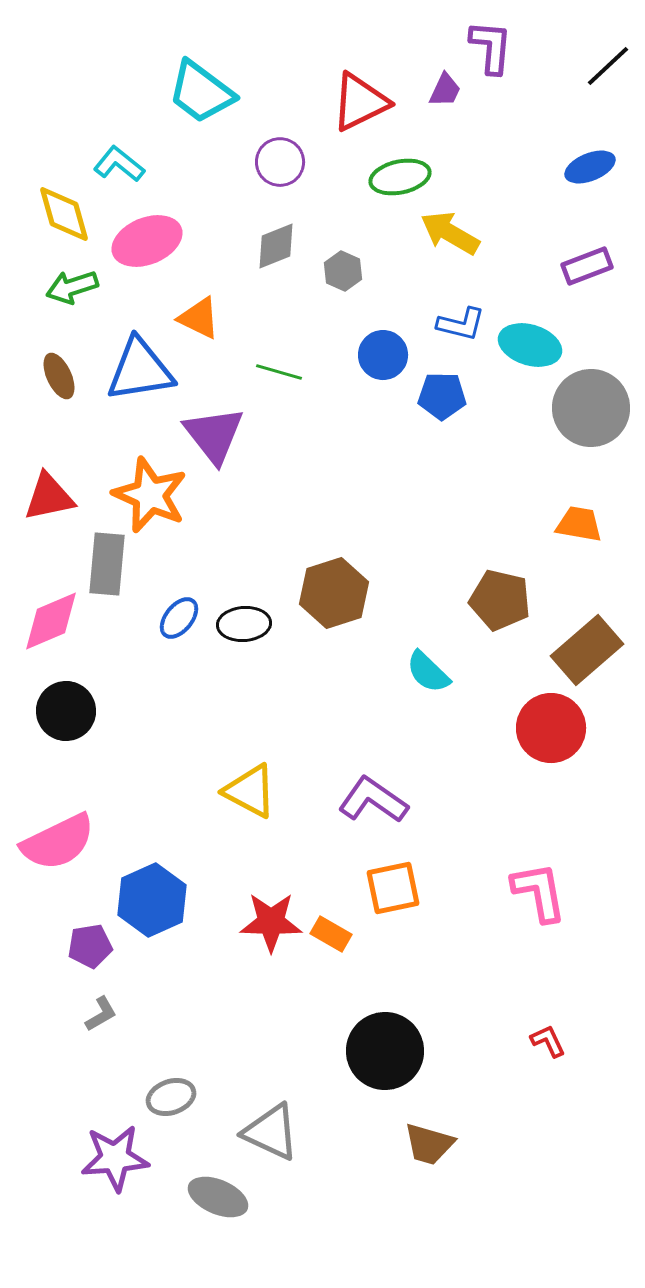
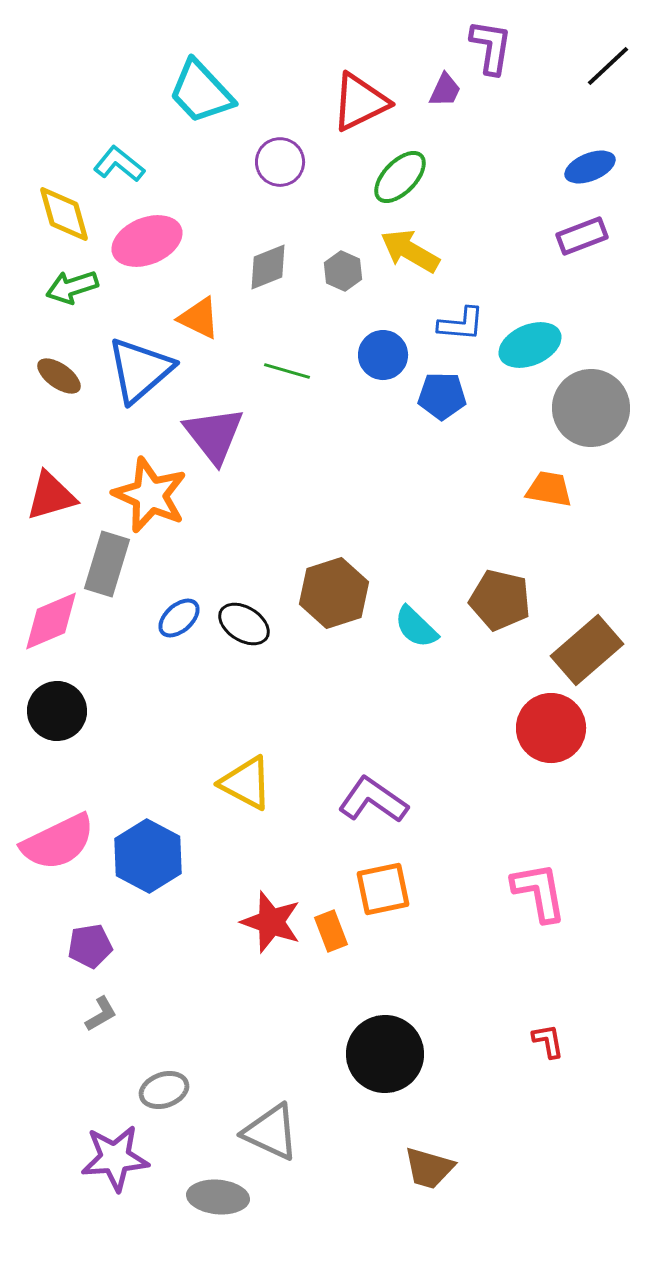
purple L-shape at (491, 47): rotated 4 degrees clockwise
cyan trapezoid at (201, 92): rotated 10 degrees clockwise
green ellipse at (400, 177): rotated 34 degrees counterclockwise
yellow arrow at (450, 233): moved 40 px left, 18 px down
gray diamond at (276, 246): moved 8 px left, 21 px down
purple rectangle at (587, 266): moved 5 px left, 30 px up
blue L-shape at (461, 324): rotated 9 degrees counterclockwise
cyan ellipse at (530, 345): rotated 40 degrees counterclockwise
blue triangle at (140, 370): rotated 32 degrees counterclockwise
green line at (279, 372): moved 8 px right, 1 px up
brown ellipse at (59, 376): rotated 30 degrees counterclockwise
red triangle at (49, 497): moved 2 px right, 1 px up; rotated 4 degrees counterclockwise
orange trapezoid at (579, 524): moved 30 px left, 35 px up
gray rectangle at (107, 564): rotated 12 degrees clockwise
blue ellipse at (179, 618): rotated 9 degrees clockwise
black ellipse at (244, 624): rotated 36 degrees clockwise
cyan semicircle at (428, 672): moved 12 px left, 45 px up
black circle at (66, 711): moved 9 px left
yellow triangle at (250, 791): moved 4 px left, 8 px up
orange square at (393, 888): moved 10 px left, 1 px down
blue hexagon at (152, 900): moved 4 px left, 44 px up; rotated 8 degrees counterclockwise
red star at (271, 922): rotated 18 degrees clockwise
orange rectangle at (331, 934): moved 3 px up; rotated 39 degrees clockwise
red L-shape at (548, 1041): rotated 15 degrees clockwise
black circle at (385, 1051): moved 3 px down
gray ellipse at (171, 1097): moved 7 px left, 7 px up
brown trapezoid at (429, 1144): moved 24 px down
gray ellipse at (218, 1197): rotated 18 degrees counterclockwise
